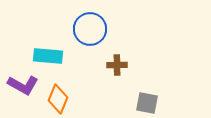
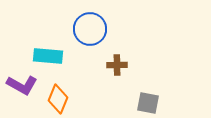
purple L-shape: moved 1 px left
gray square: moved 1 px right
